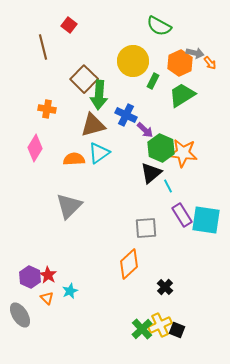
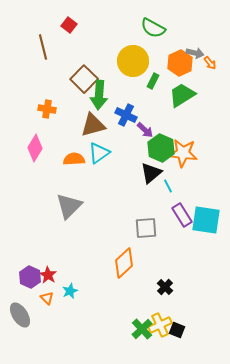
green semicircle: moved 6 px left, 2 px down
orange diamond: moved 5 px left, 1 px up
